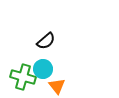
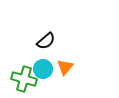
green cross: moved 1 px right, 2 px down
orange triangle: moved 8 px right, 19 px up; rotated 18 degrees clockwise
